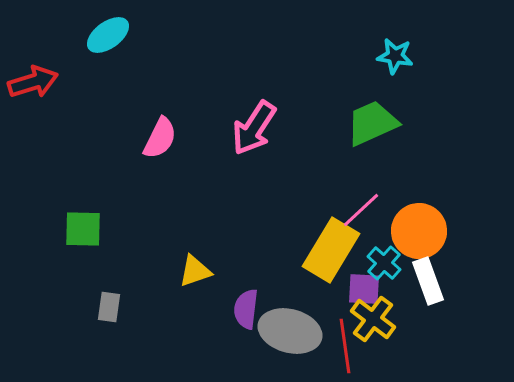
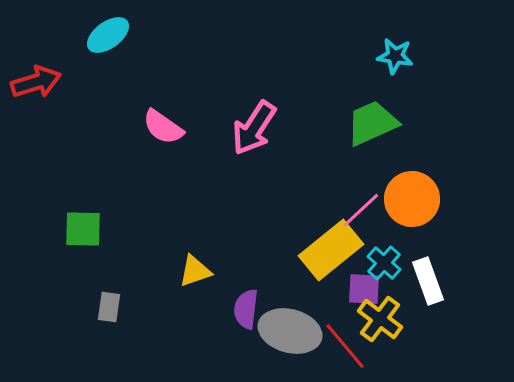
red arrow: moved 3 px right
pink semicircle: moved 3 px right, 11 px up; rotated 99 degrees clockwise
orange circle: moved 7 px left, 32 px up
yellow rectangle: rotated 20 degrees clockwise
yellow cross: moved 7 px right
red line: rotated 32 degrees counterclockwise
